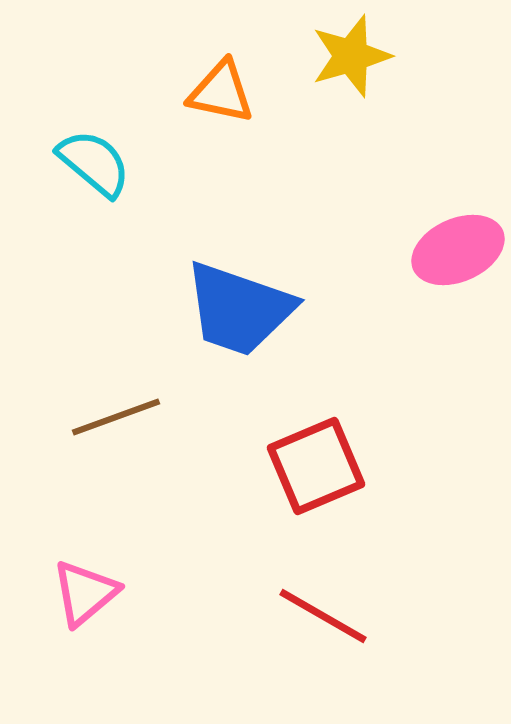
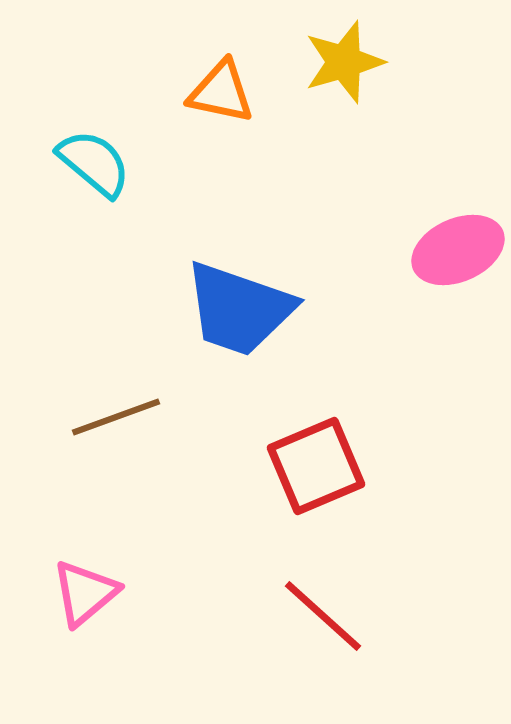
yellow star: moved 7 px left, 6 px down
red line: rotated 12 degrees clockwise
